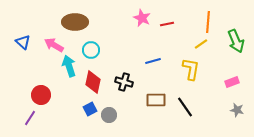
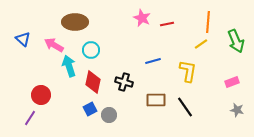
blue triangle: moved 3 px up
yellow L-shape: moved 3 px left, 2 px down
